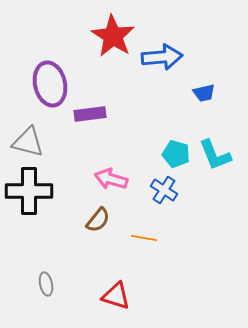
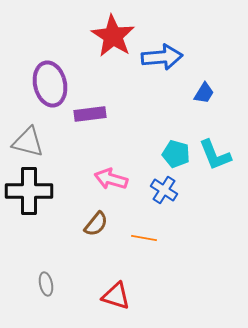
blue trapezoid: rotated 45 degrees counterclockwise
brown semicircle: moved 2 px left, 4 px down
